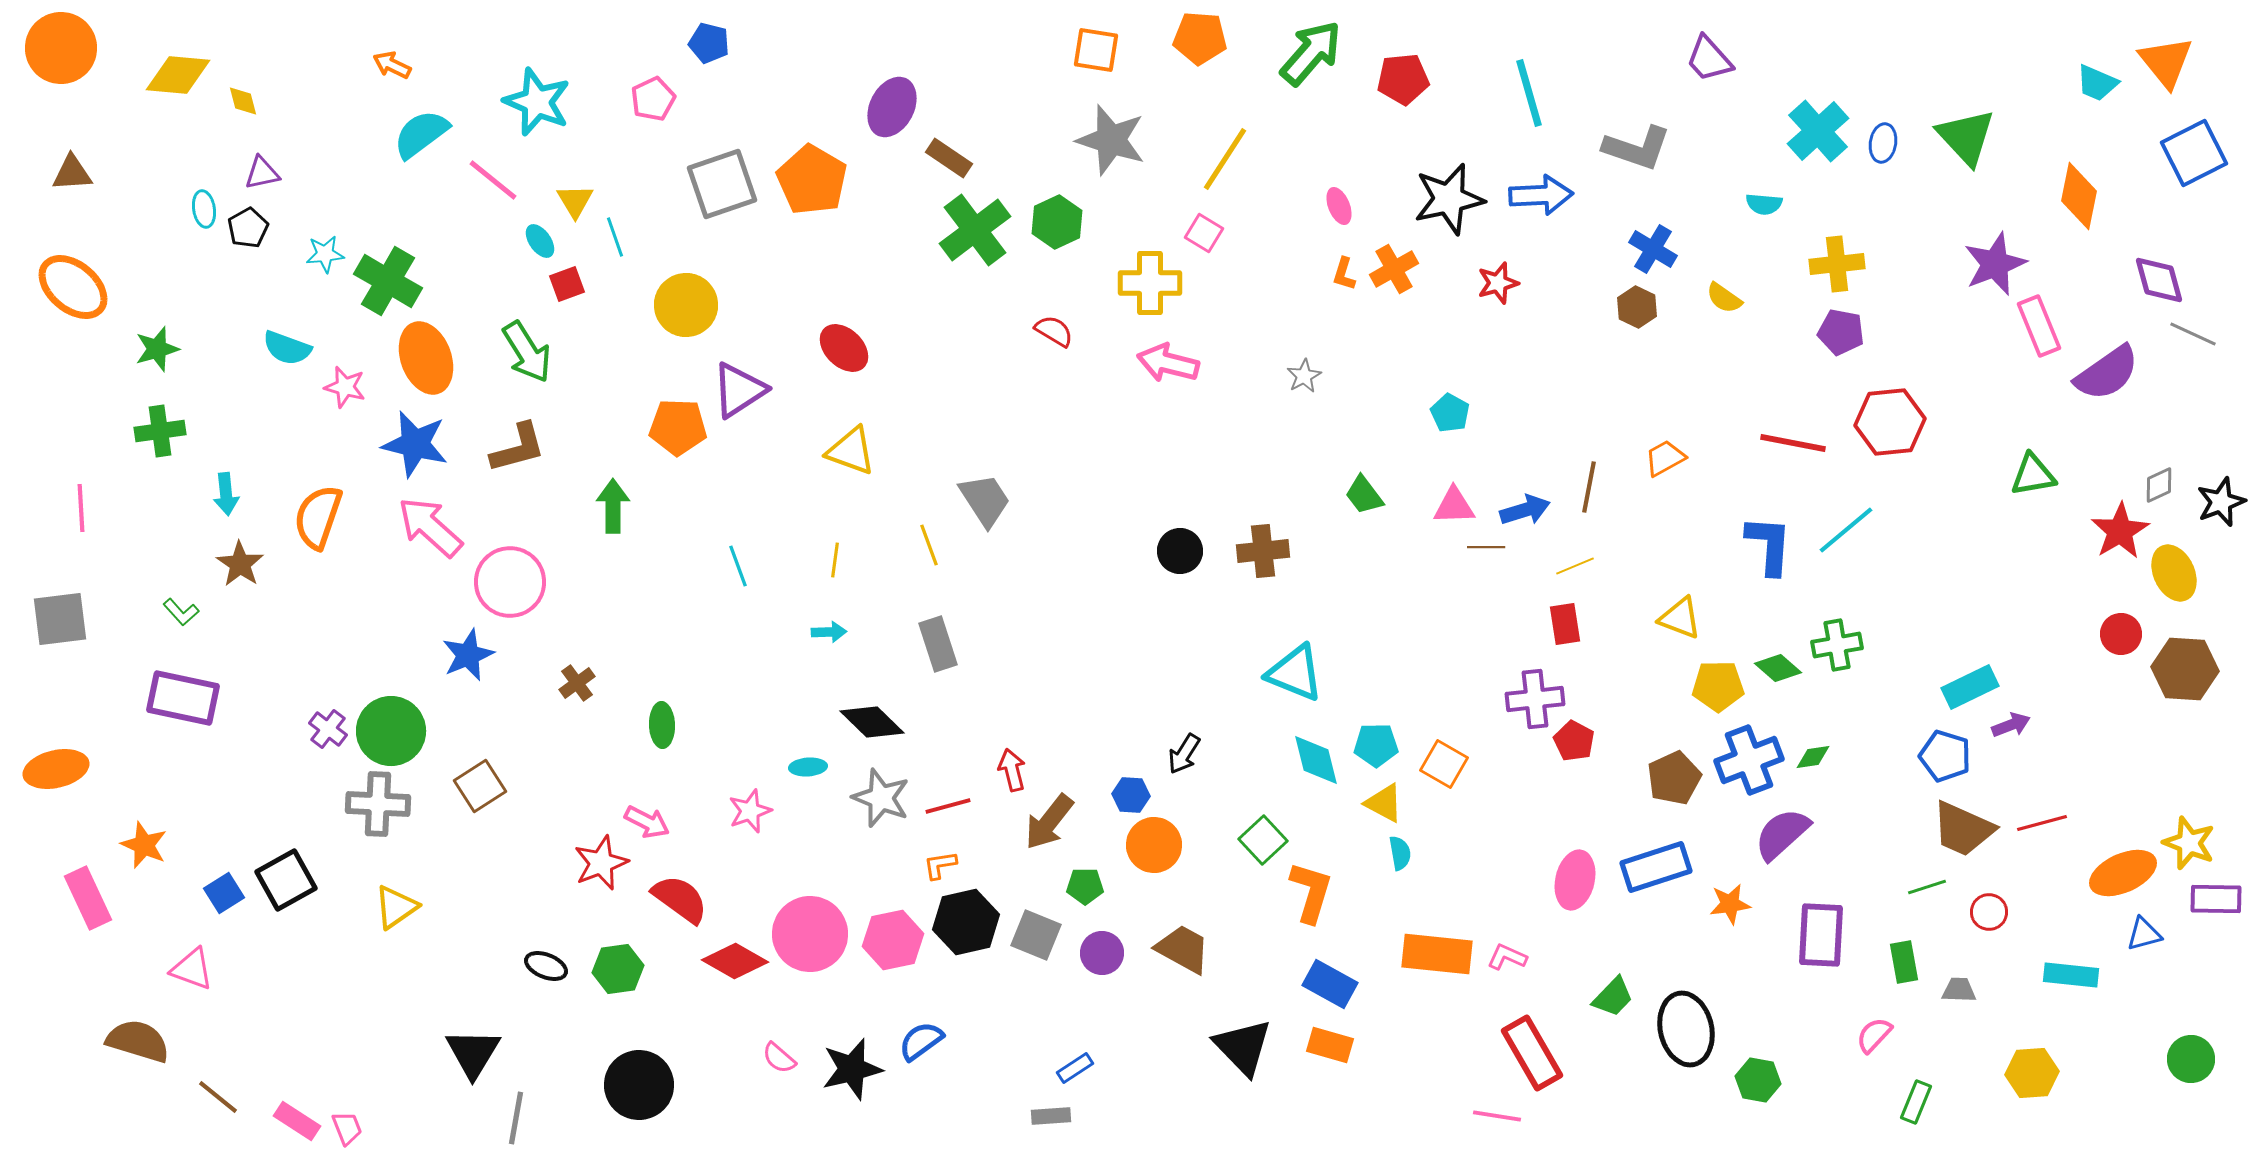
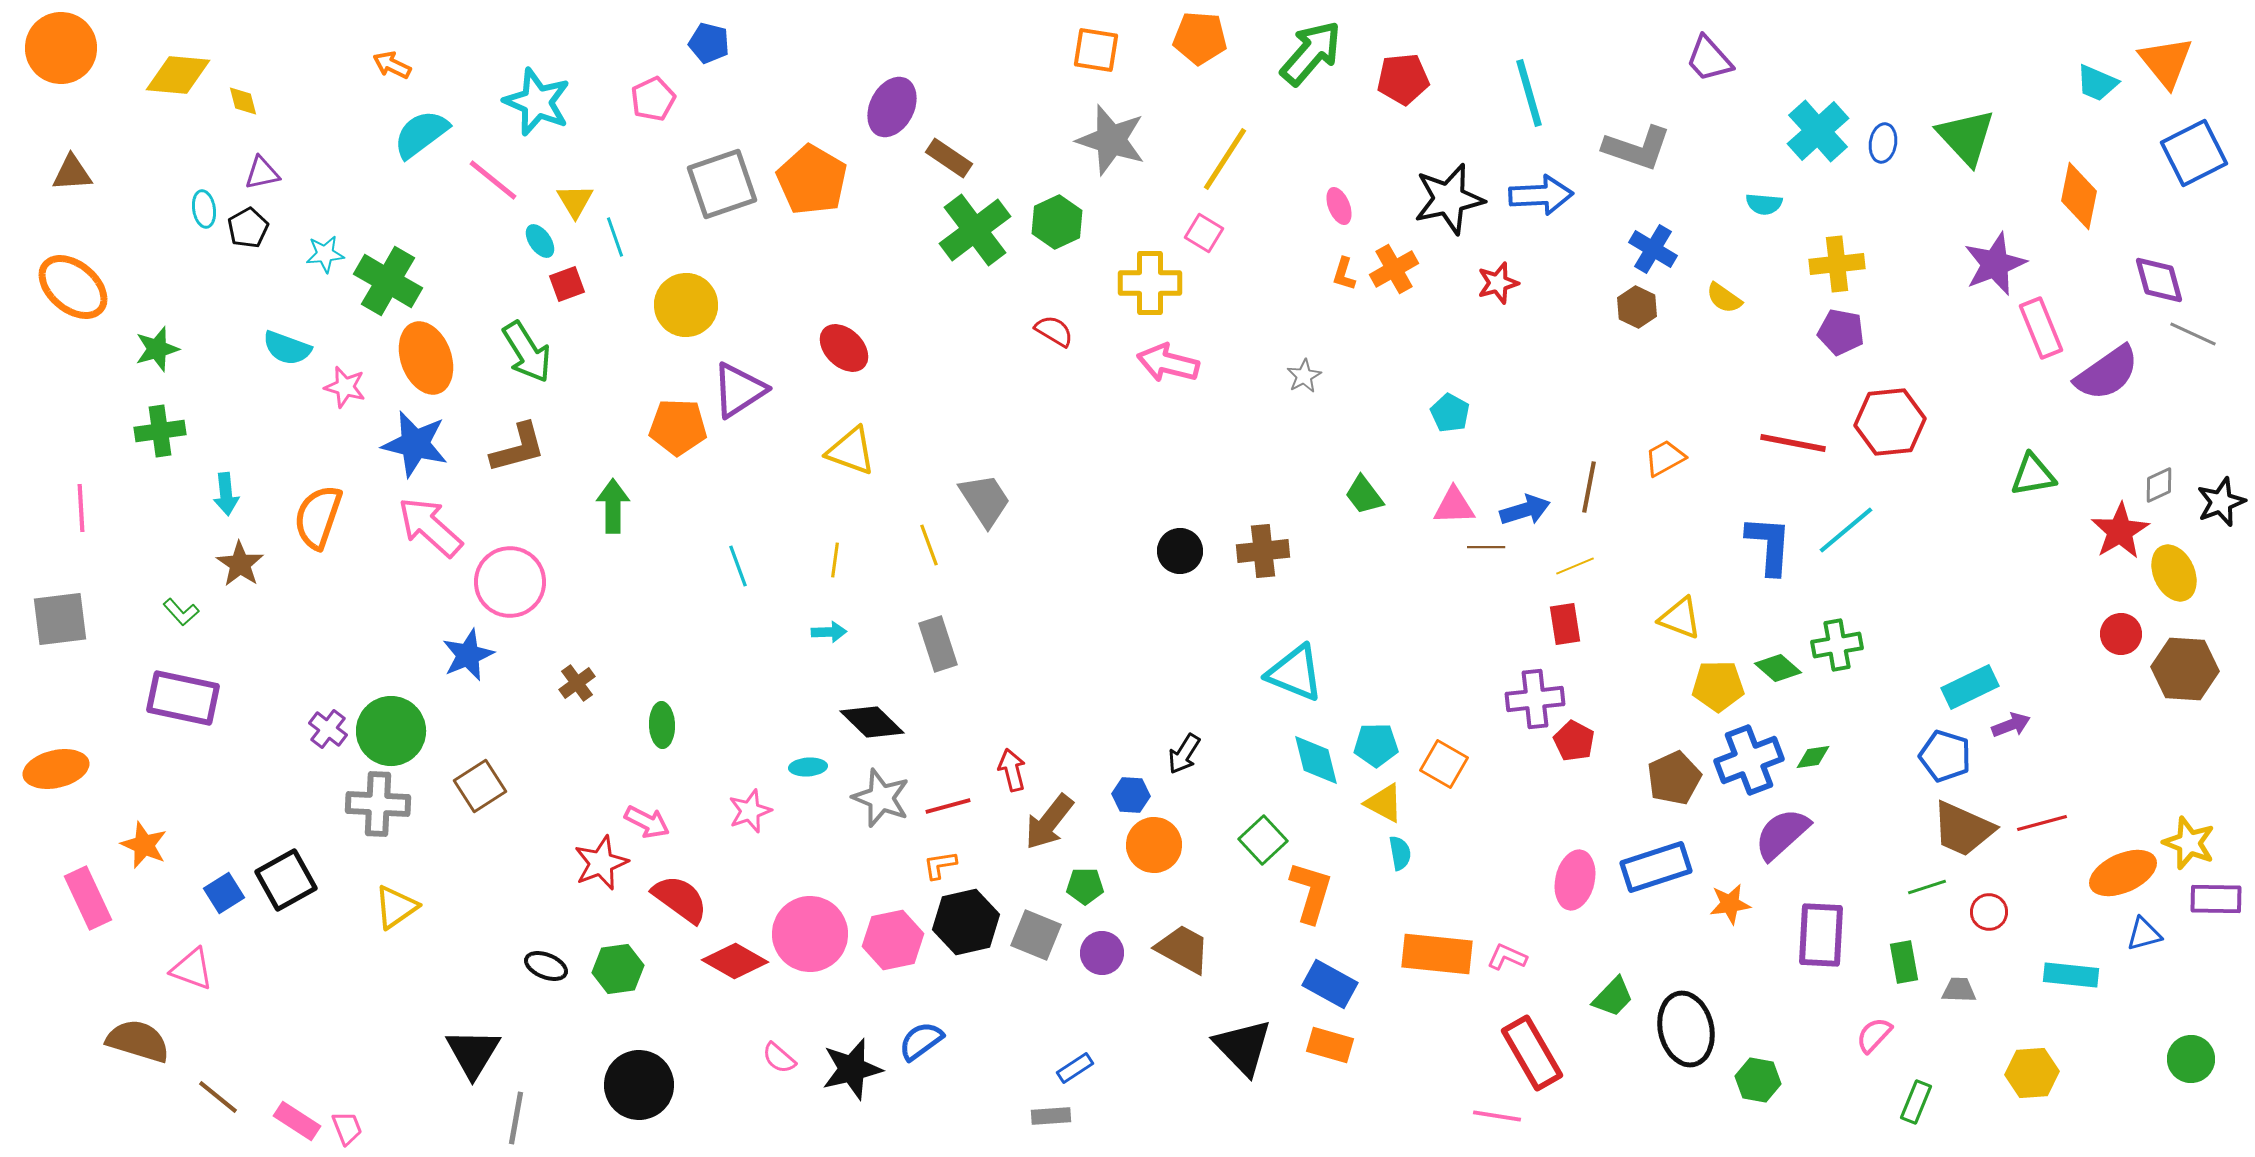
pink rectangle at (2039, 326): moved 2 px right, 2 px down
